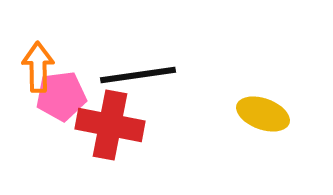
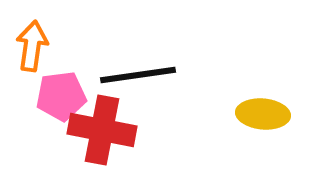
orange arrow: moved 6 px left, 21 px up; rotated 9 degrees clockwise
yellow ellipse: rotated 15 degrees counterclockwise
red cross: moved 8 px left, 5 px down
